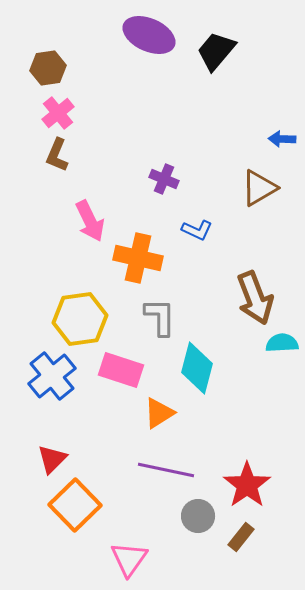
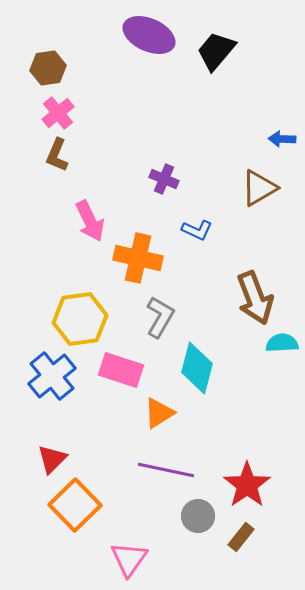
gray L-shape: rotated 30 degrees clockwise
